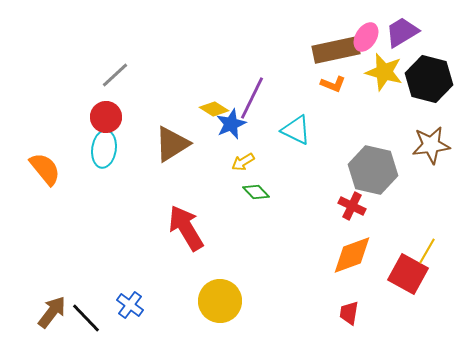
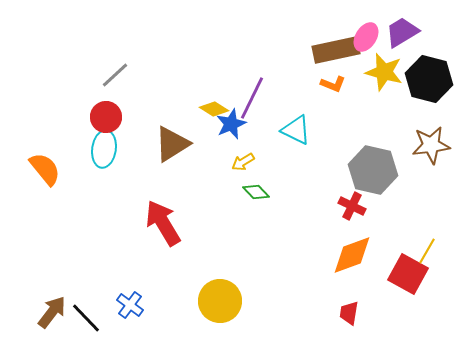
red arrow: moved 23 px left, 5 px up
